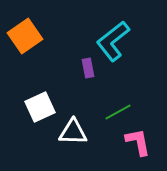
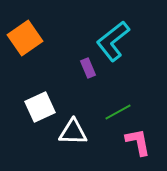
orange square: moved 2 px down
purple rectangle: rotated 12 degrees counterclockwise
